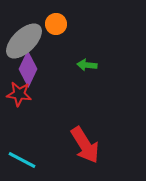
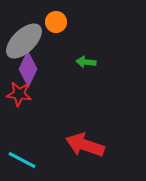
orange circle: moved 2 px up
green arrow: moved 1 px left, 3 px up
red arrow: rotated 141 degrees clockwise
